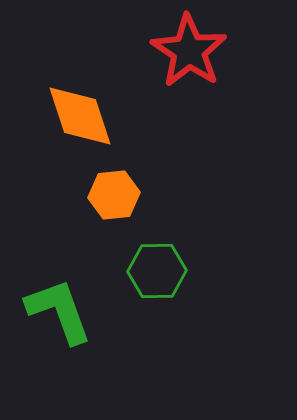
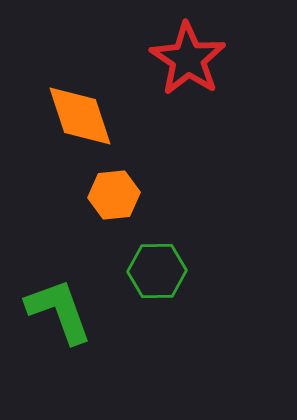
red star: moved 1 px left, 8 px down
